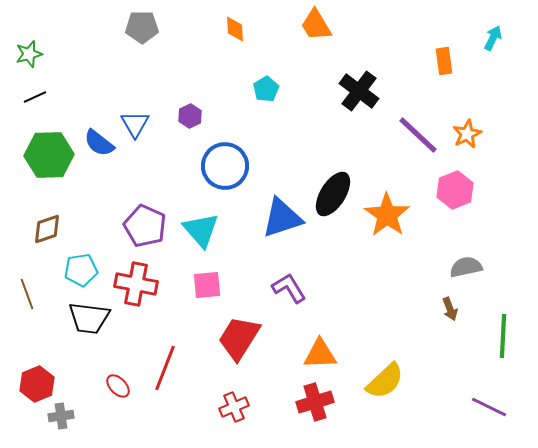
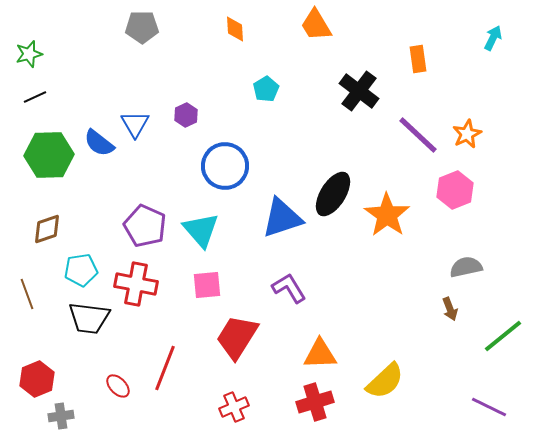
orange rectangle at (444, 61): moved 26 px left, 2 px up
purple hexagon at (190, 116): moved 4 px left, 1 px up
green line at (503, 336): rotated 48 degrees clockwise
red trapezoid at (239, 338): moved 2 px left, 1 px up
red hexagon at (37, 384): moved 5 px up
